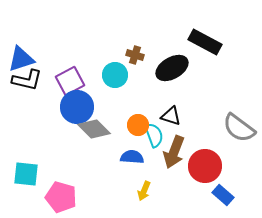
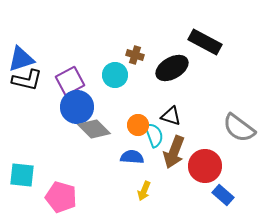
cyan square: moved 4 px left, 1 px down
